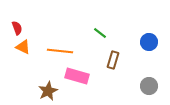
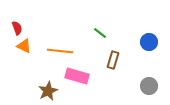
orange triangle: moved 1 px right, 1 px up
